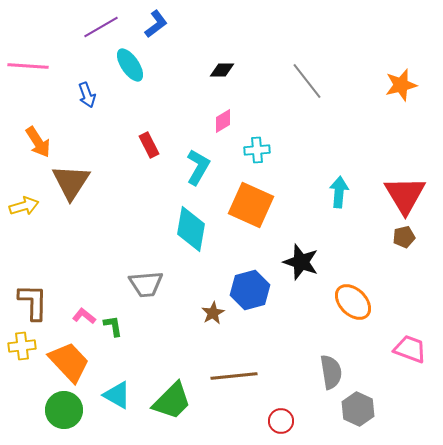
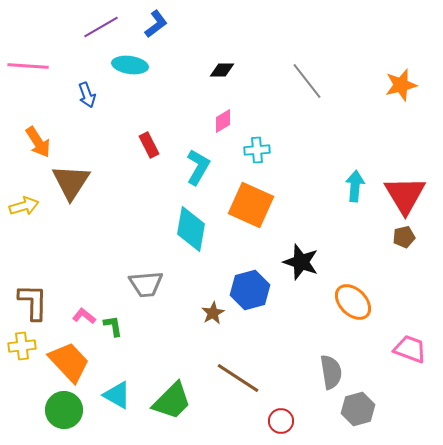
cyan ellipse: rotated 48 degrees counterclockwise
cyan arrow: moved 16 px right, 6 px up
brown line: moved 4 px right, 2 px down; rotated 39 degrees clockwise
gray hexagon: rotated 20 degrees clockwise
